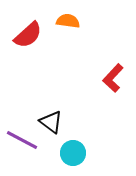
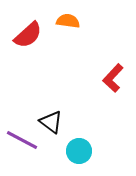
cyan circle: moved 6 px right, 2 px up
